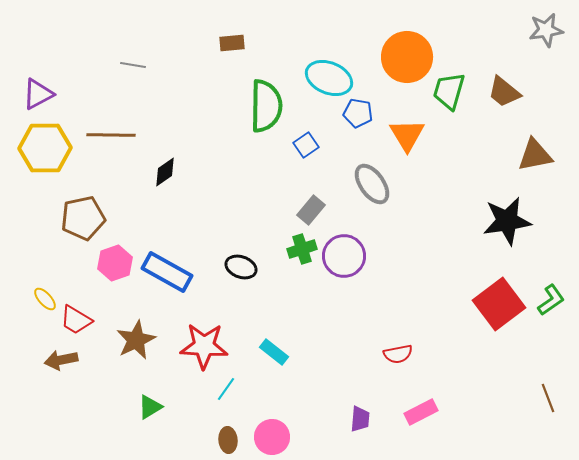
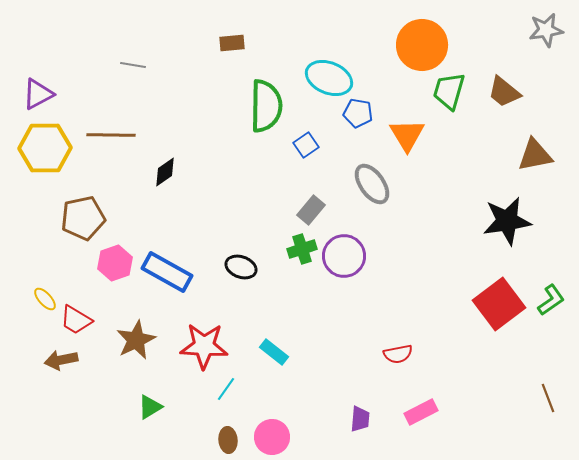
orange circle at (407, 57): moved 15 px right, 12 px up
